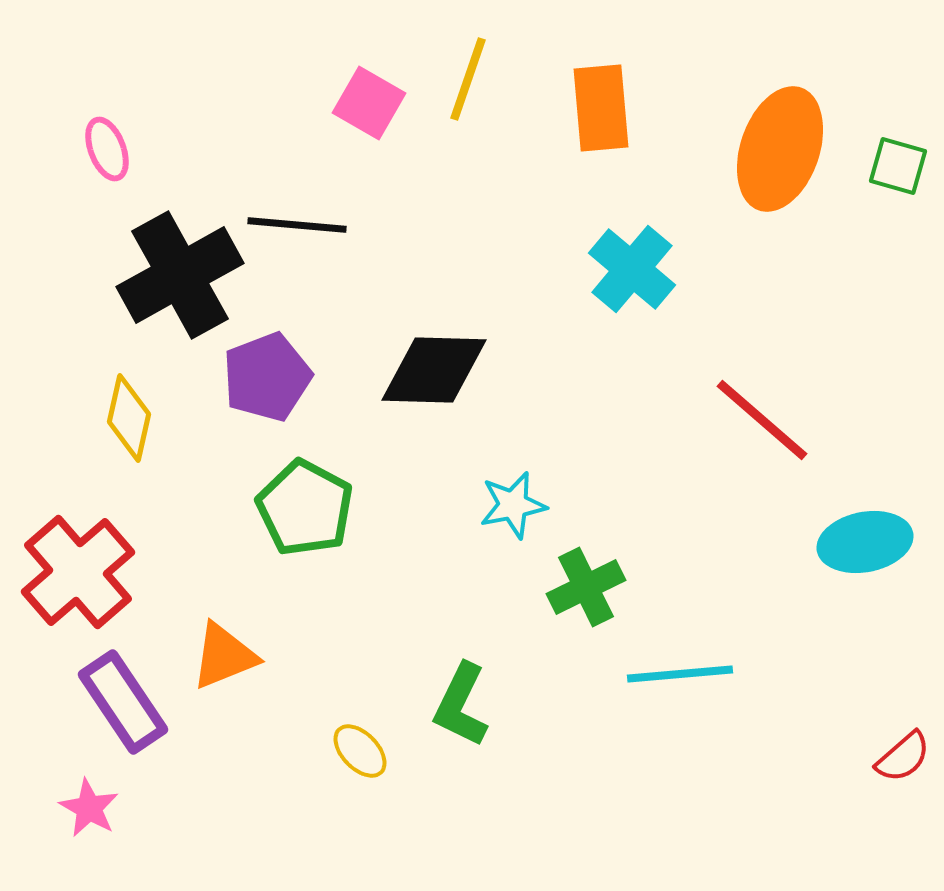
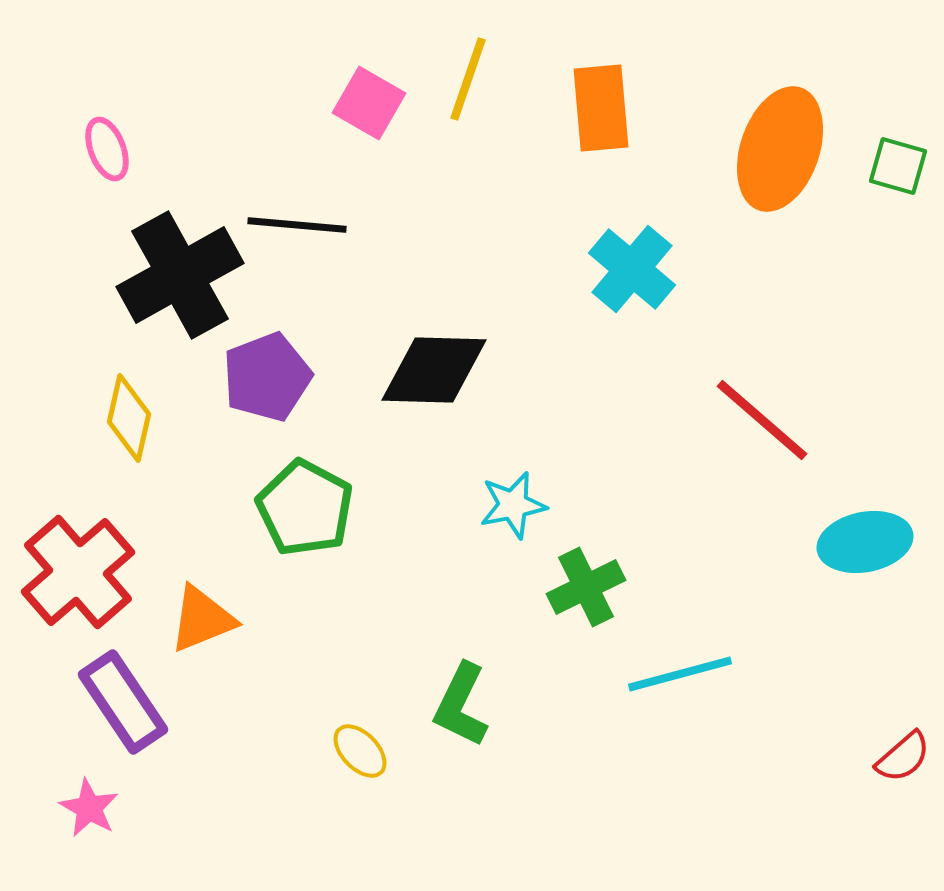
orange triangle: moved 22 px left, 37 px up
cyan line: rotated 10 degrees counterclockwise
